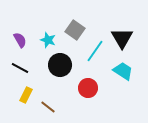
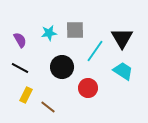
gray square: rotated 36 degrees counterclockwise
cyan star: moved 1 px right, 7 px up; rotated 28 degrees counterclockwise
black circle: moved 2 px right, 2 px down
